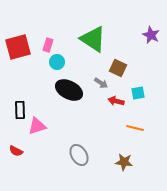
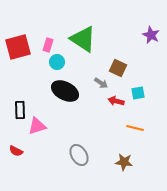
green triangle: moved 10 px left
black ellipse: moved 4 px left, 1 px down
